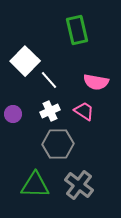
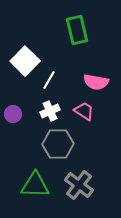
white line: rotated 72 degrees clockwise
